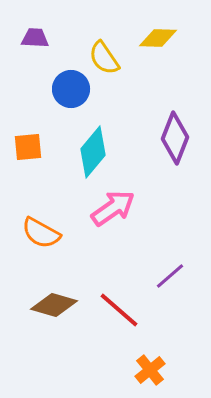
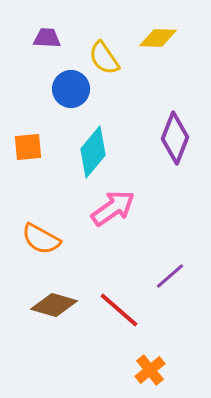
purple trapezoid: moved 12 px right
orange semicircle: moved 6 px down
